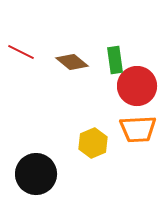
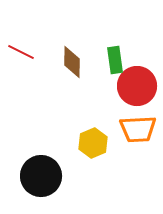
brown diamond: rotated 52 degrees clockwise
black circle: moved 5 px right, 2 px down
